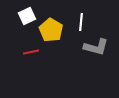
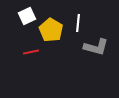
white line: moved 3 px left, 1 px down
